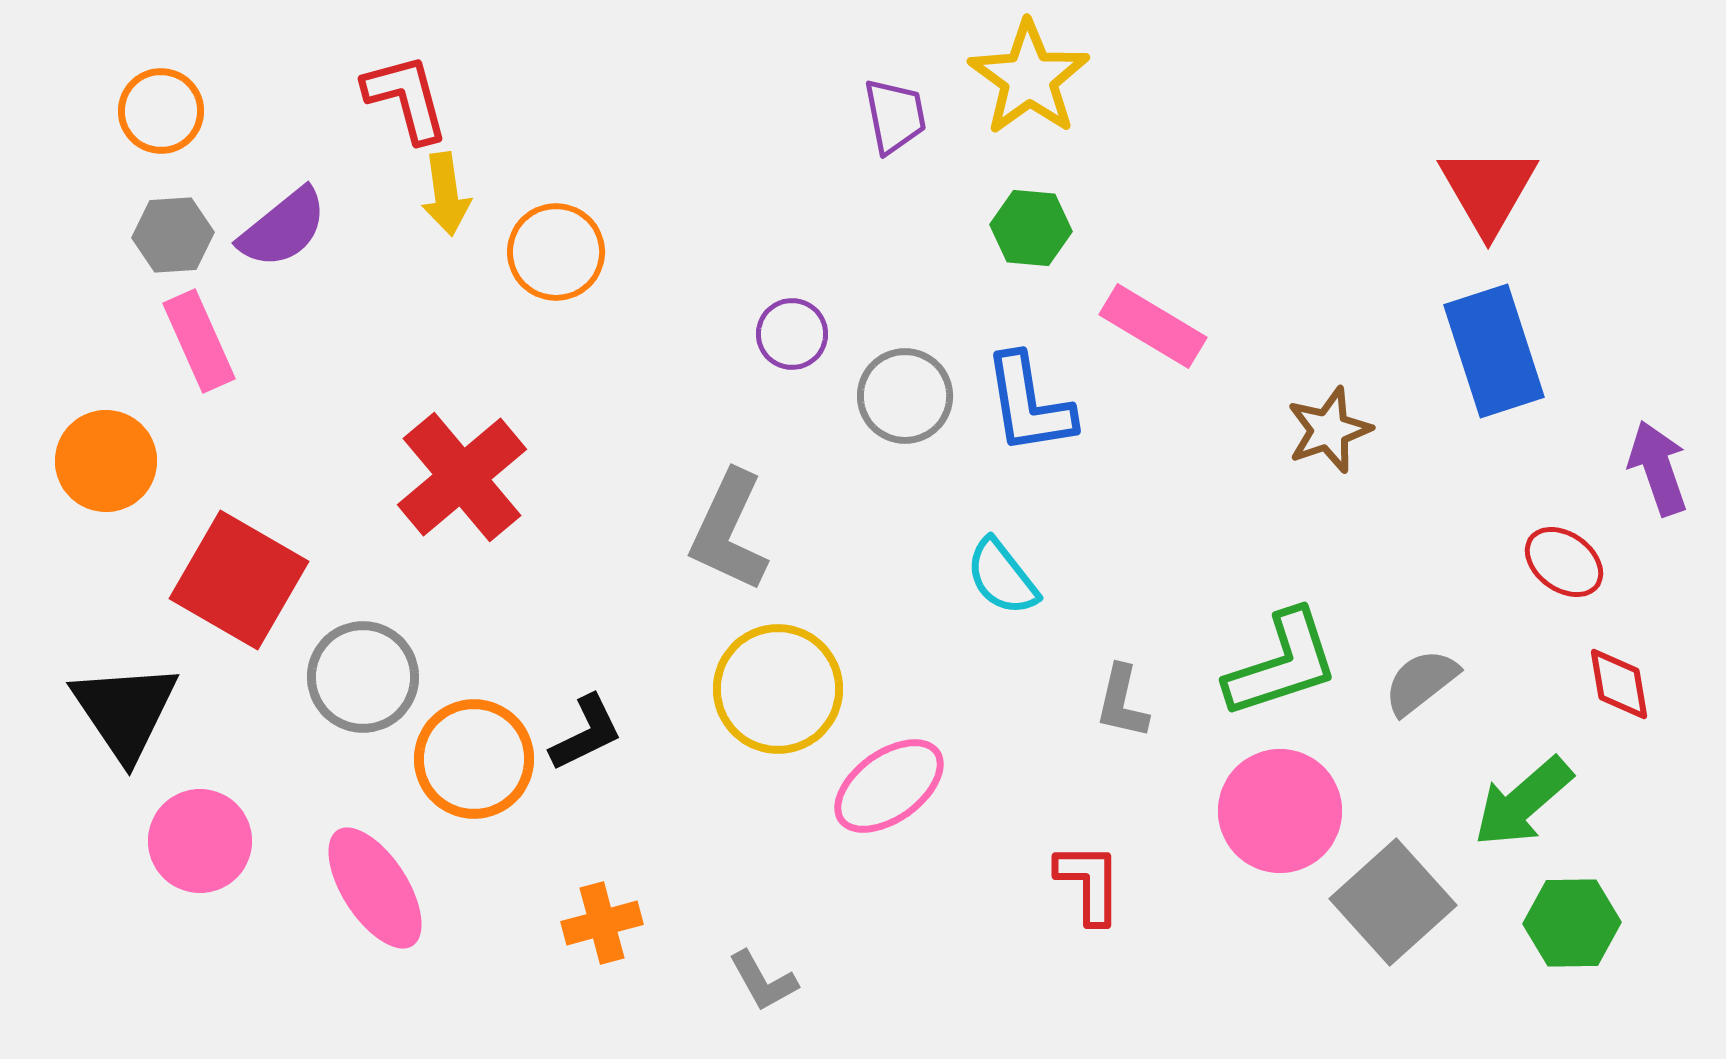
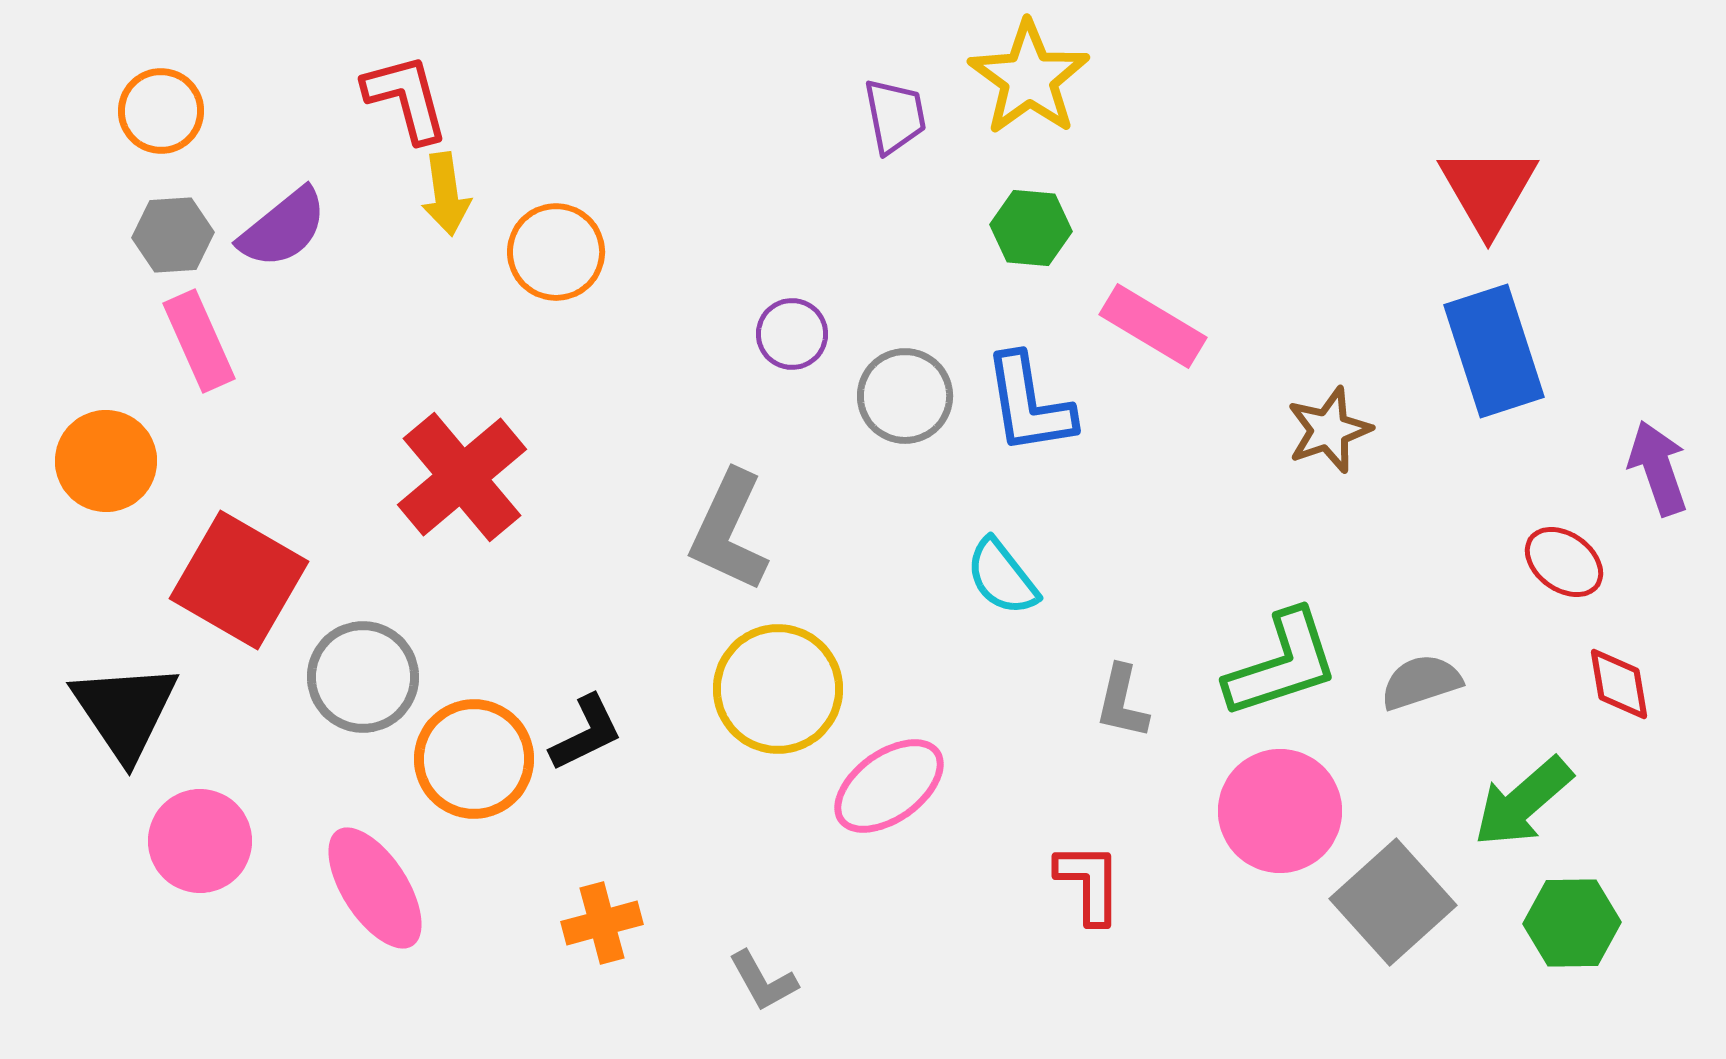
gray semicircle at (1421, 682): rotated 20 degrees clockwise
